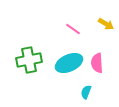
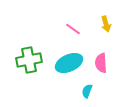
yellow arrow: rotated 42 degrees clockwise
pink semicircle: moved 4 px right
cyan semicircle: moved 1 px right, 1 px up
